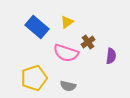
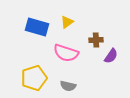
blue rectangle: rotated 25 degrees counterclockwise
brown cross: moved 8 px right, 2 px up; rotated 32 degrees clockwise
purple semicircle: rotated 28 degrees clockwise
